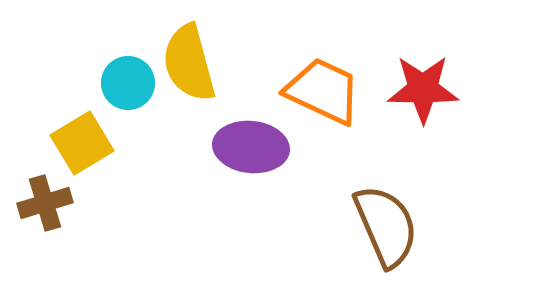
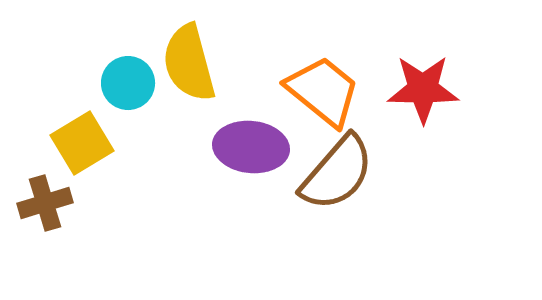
orange trapezoid: rotated 14 degrees clockwise
brown semicircle: moved 49 px left, 53 px up; rotated 64 degrees clockwise
